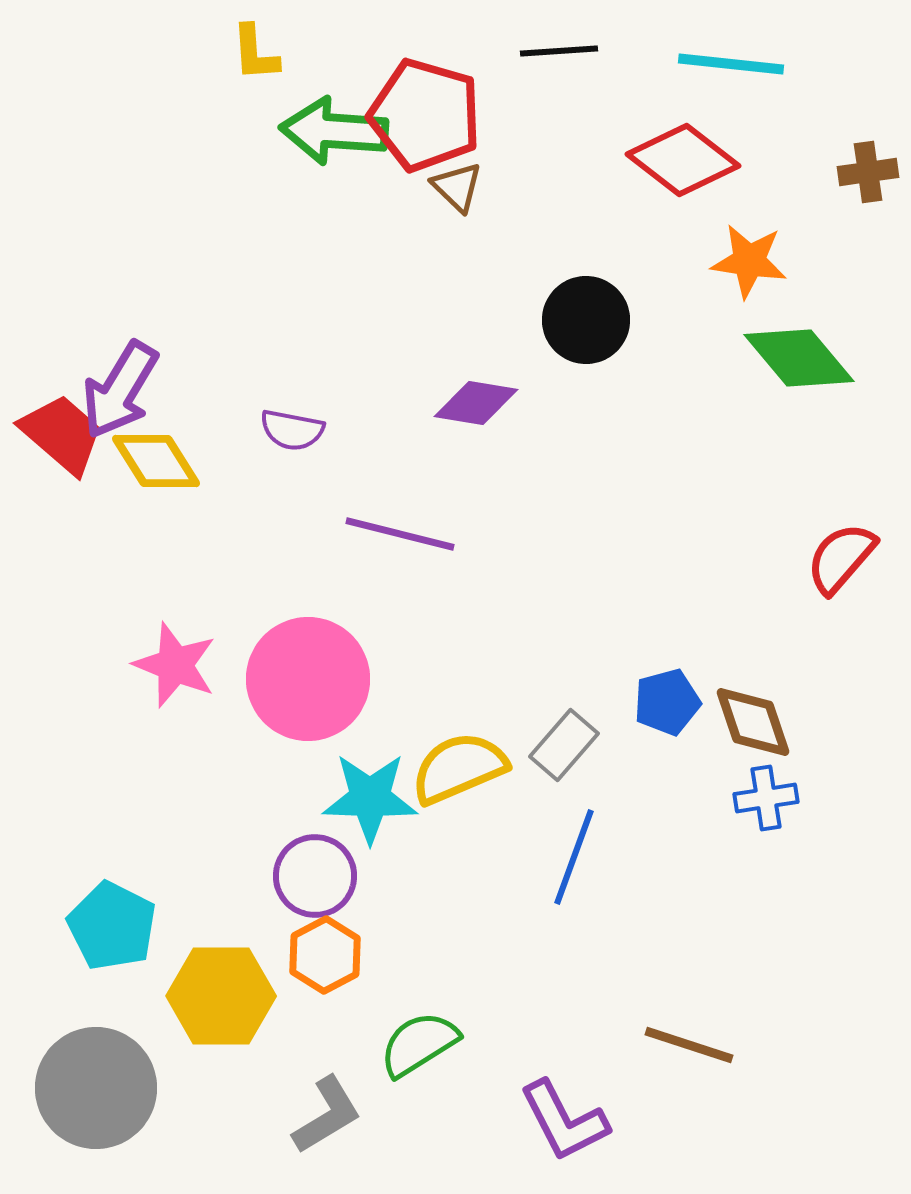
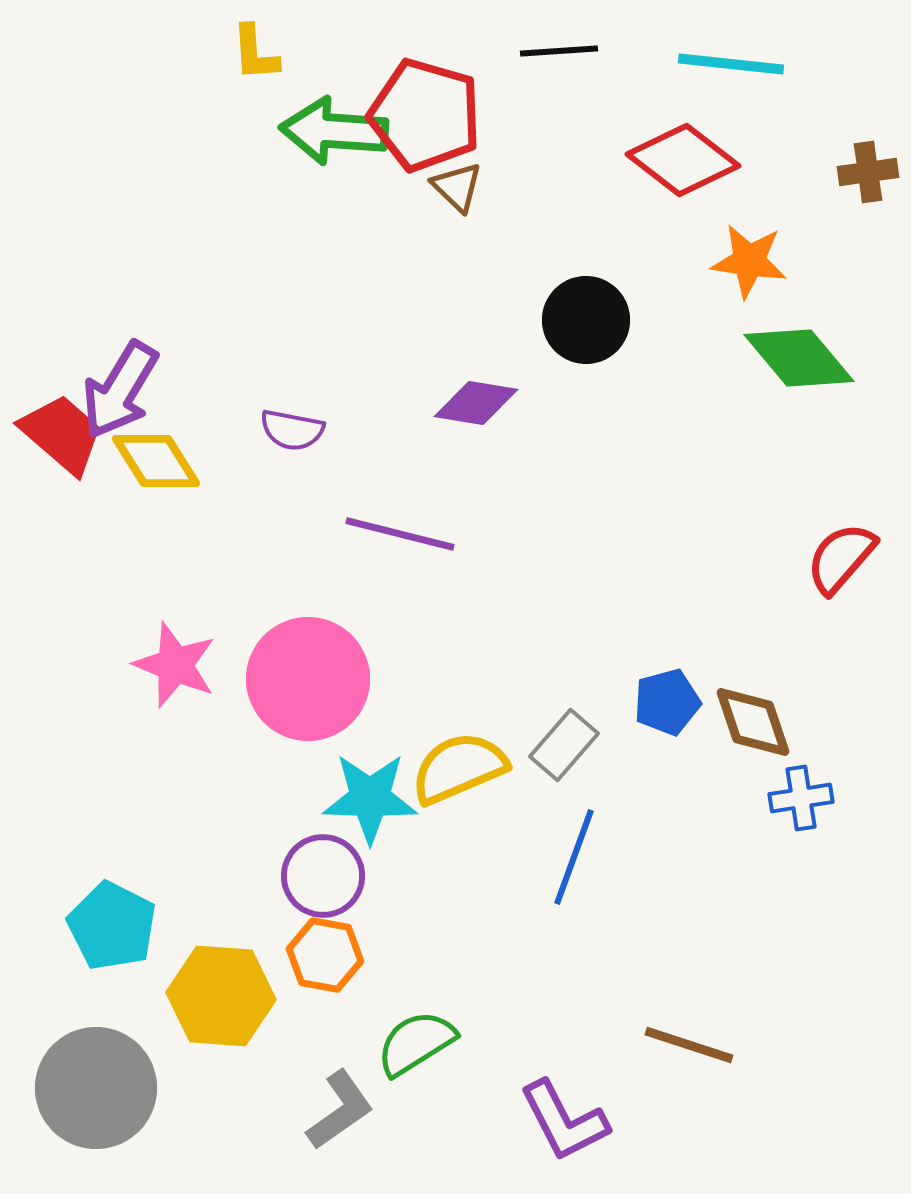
blue cross: moved 35 px right
purple circle: moved 8 px right
orange hexagon: rotated 22 degrees counterclockwise
yellow hexagon: rotated 4 degrees clockwise
green semicircle: moved 3 px left, 1 px up
gray L-shape: moved 13 px right, 5 px up; rotated 4 degrees counterclockwise
